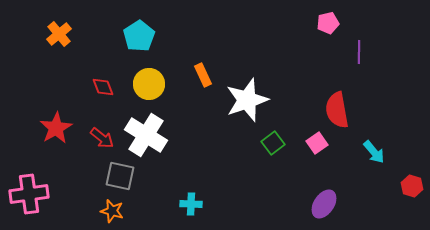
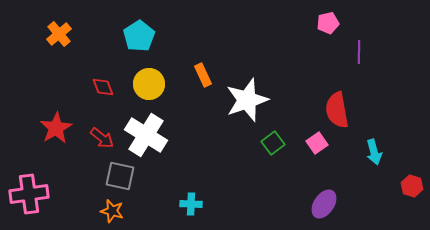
cyan arrow: rotated 25 degrees clockwise
